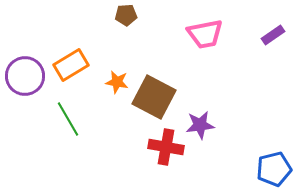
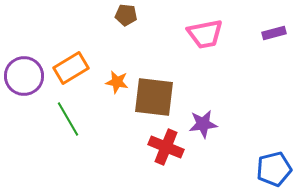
brown pentagon: rotated 10 degrees clockwise
purple rectangle: moved 1 px right, 2 px up; rotated 20 degrees clockwise
orange rectangle: moved 3 px down
purple circle: moved 1 px left
brown square: rotated 21 degrees counterclockwise
purple star: moved 3 px right, 1 px up
red cross: rotated 12 degrees clockwise
